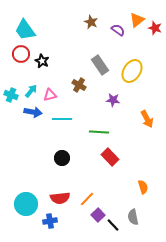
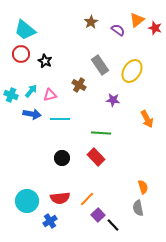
brown star: rotated 16 degrees clockwise
cyan trapezoid: rotated 15 degrees counterclockwise
black star: moved 3 px right
blue arrow: moved 1 px left, 2 px down
cyan line: moved 2 px left
green line: moved 2 px right, 1 px down
red rectangle: moved 14 px left
cyan circle: moved 1 px right, 3 px up
gray semicircle: moved 5 px right, 9 px up
blue cross: rotated 24 degrees counterclockwise
